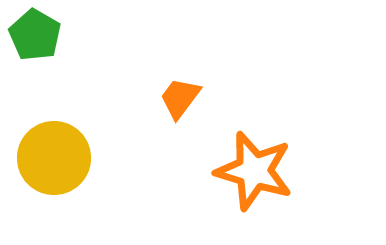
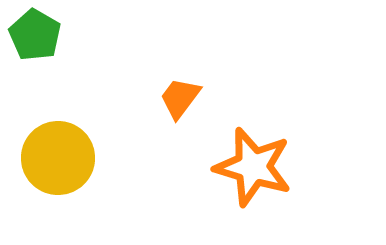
yellow circle: moved 4 px right
orange star: moved 1 px left, 4 px up
